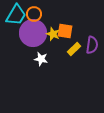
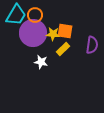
orange circle: moved 1 px right, 1 px down
yellow star: rotated 16 degrees counterclockwise
yellow rectangle: moved 11 px left
white star: moved 3 px down
